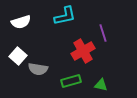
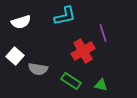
white square: moved 3 px left
green rectangle: rotated 48 degrees clockwise
